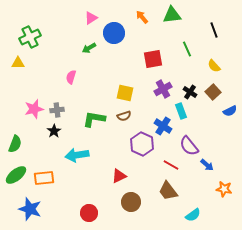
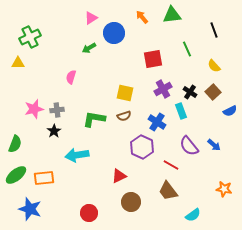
blue cross: moved 6 px left, 4 px up
purple hexagon: moved 3 px down
blue arrow: moved 7 px right, 20 px up
